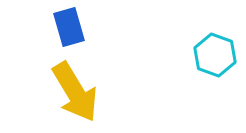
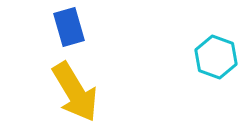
cyan hexagon: moved 1 px right, 2 px down
